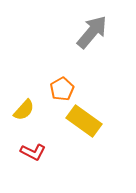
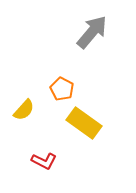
orange pentagon: rotated 15 degrees counterclockwise
yellow rectangle: moved 2 px down
red L-shape: moved 11 px right, 9 px down
